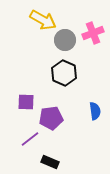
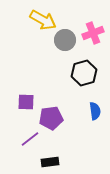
black hexagon: moved 20 px right; rotated 20 degrees clockwise
black rectangle: rotated 30 degrees counterclockwise
